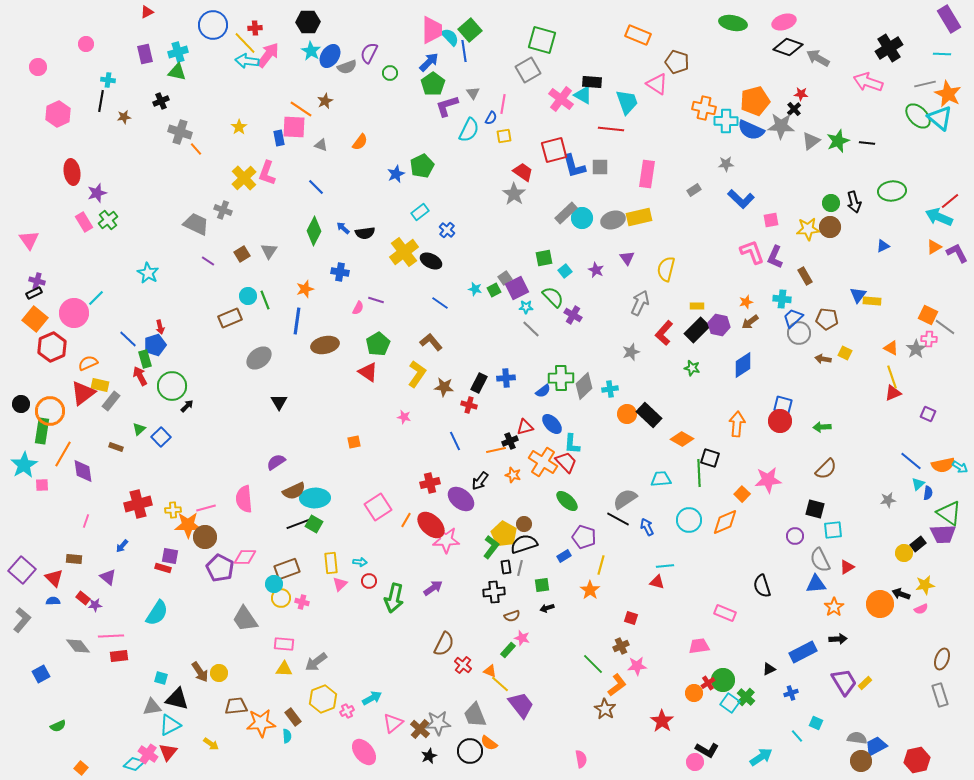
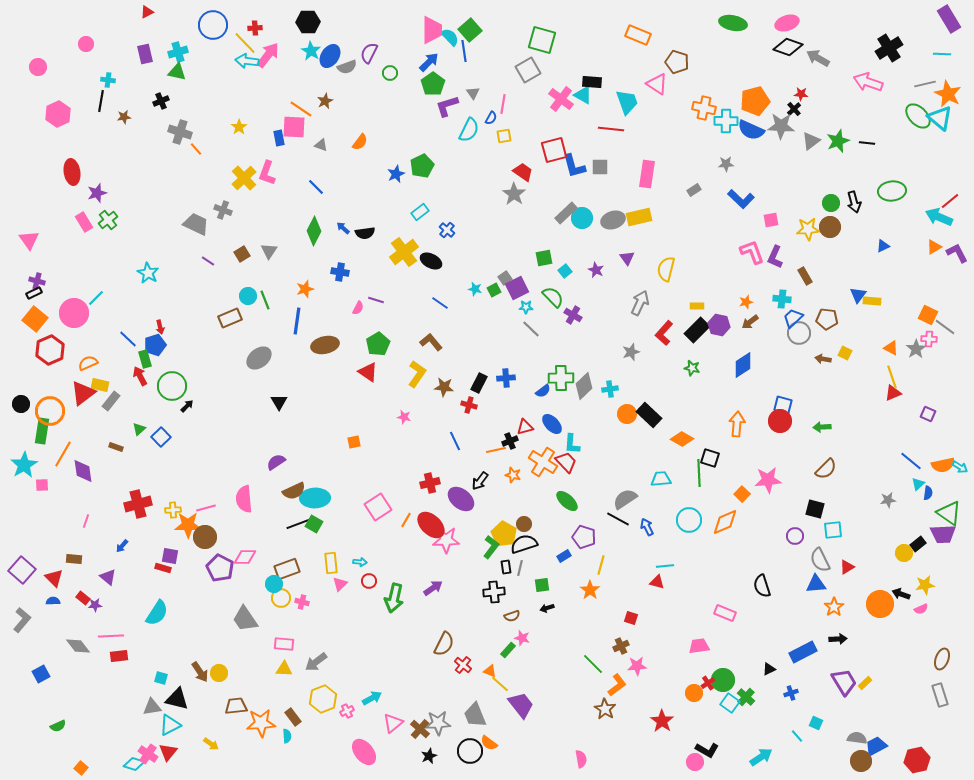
pink ellipse at (784, 22): moved 3 px right, 1 px down
red hexagon at (52, 347): moved 2 px left, 3 px down
